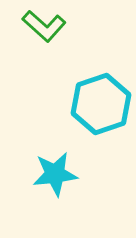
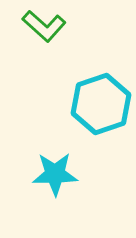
cyan star: rotated 6 degrees clockwise
